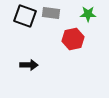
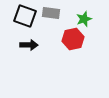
green star: moved 4 px left, 5 px down; rotated 21 degrees counterclockwise
black arrow: moved 20 px up
